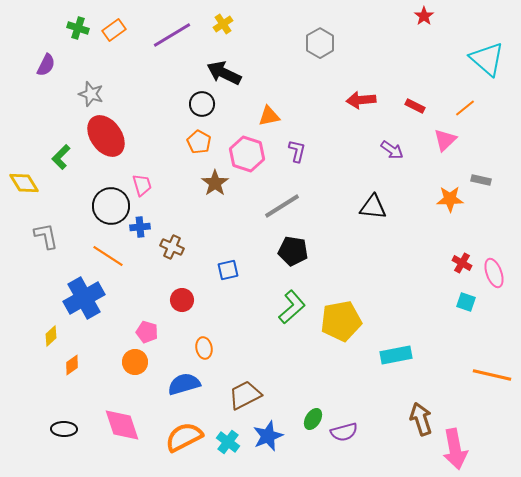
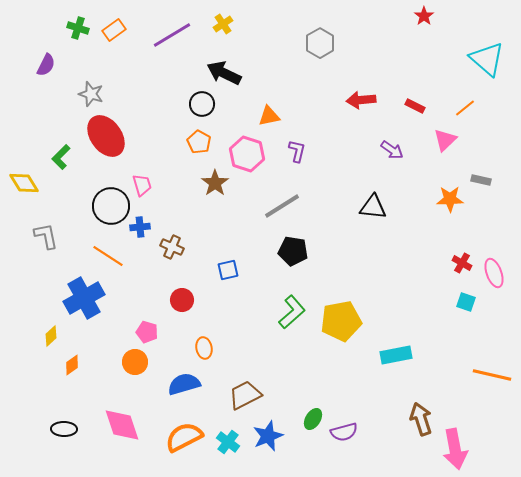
green L-shape at (292, 307): moved 5 px down
